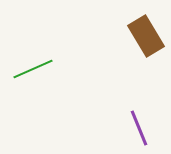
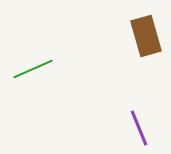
brown rectangle: rotated 15 degrees clockwise
